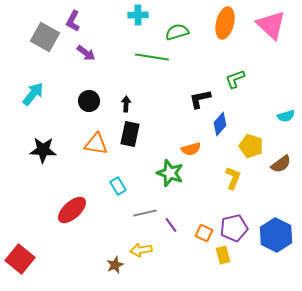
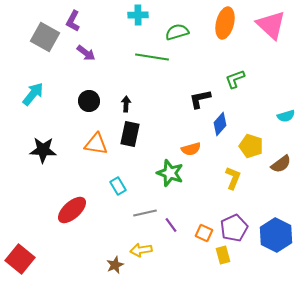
purple pentagon: rotated 12 degrees counterclockwise
